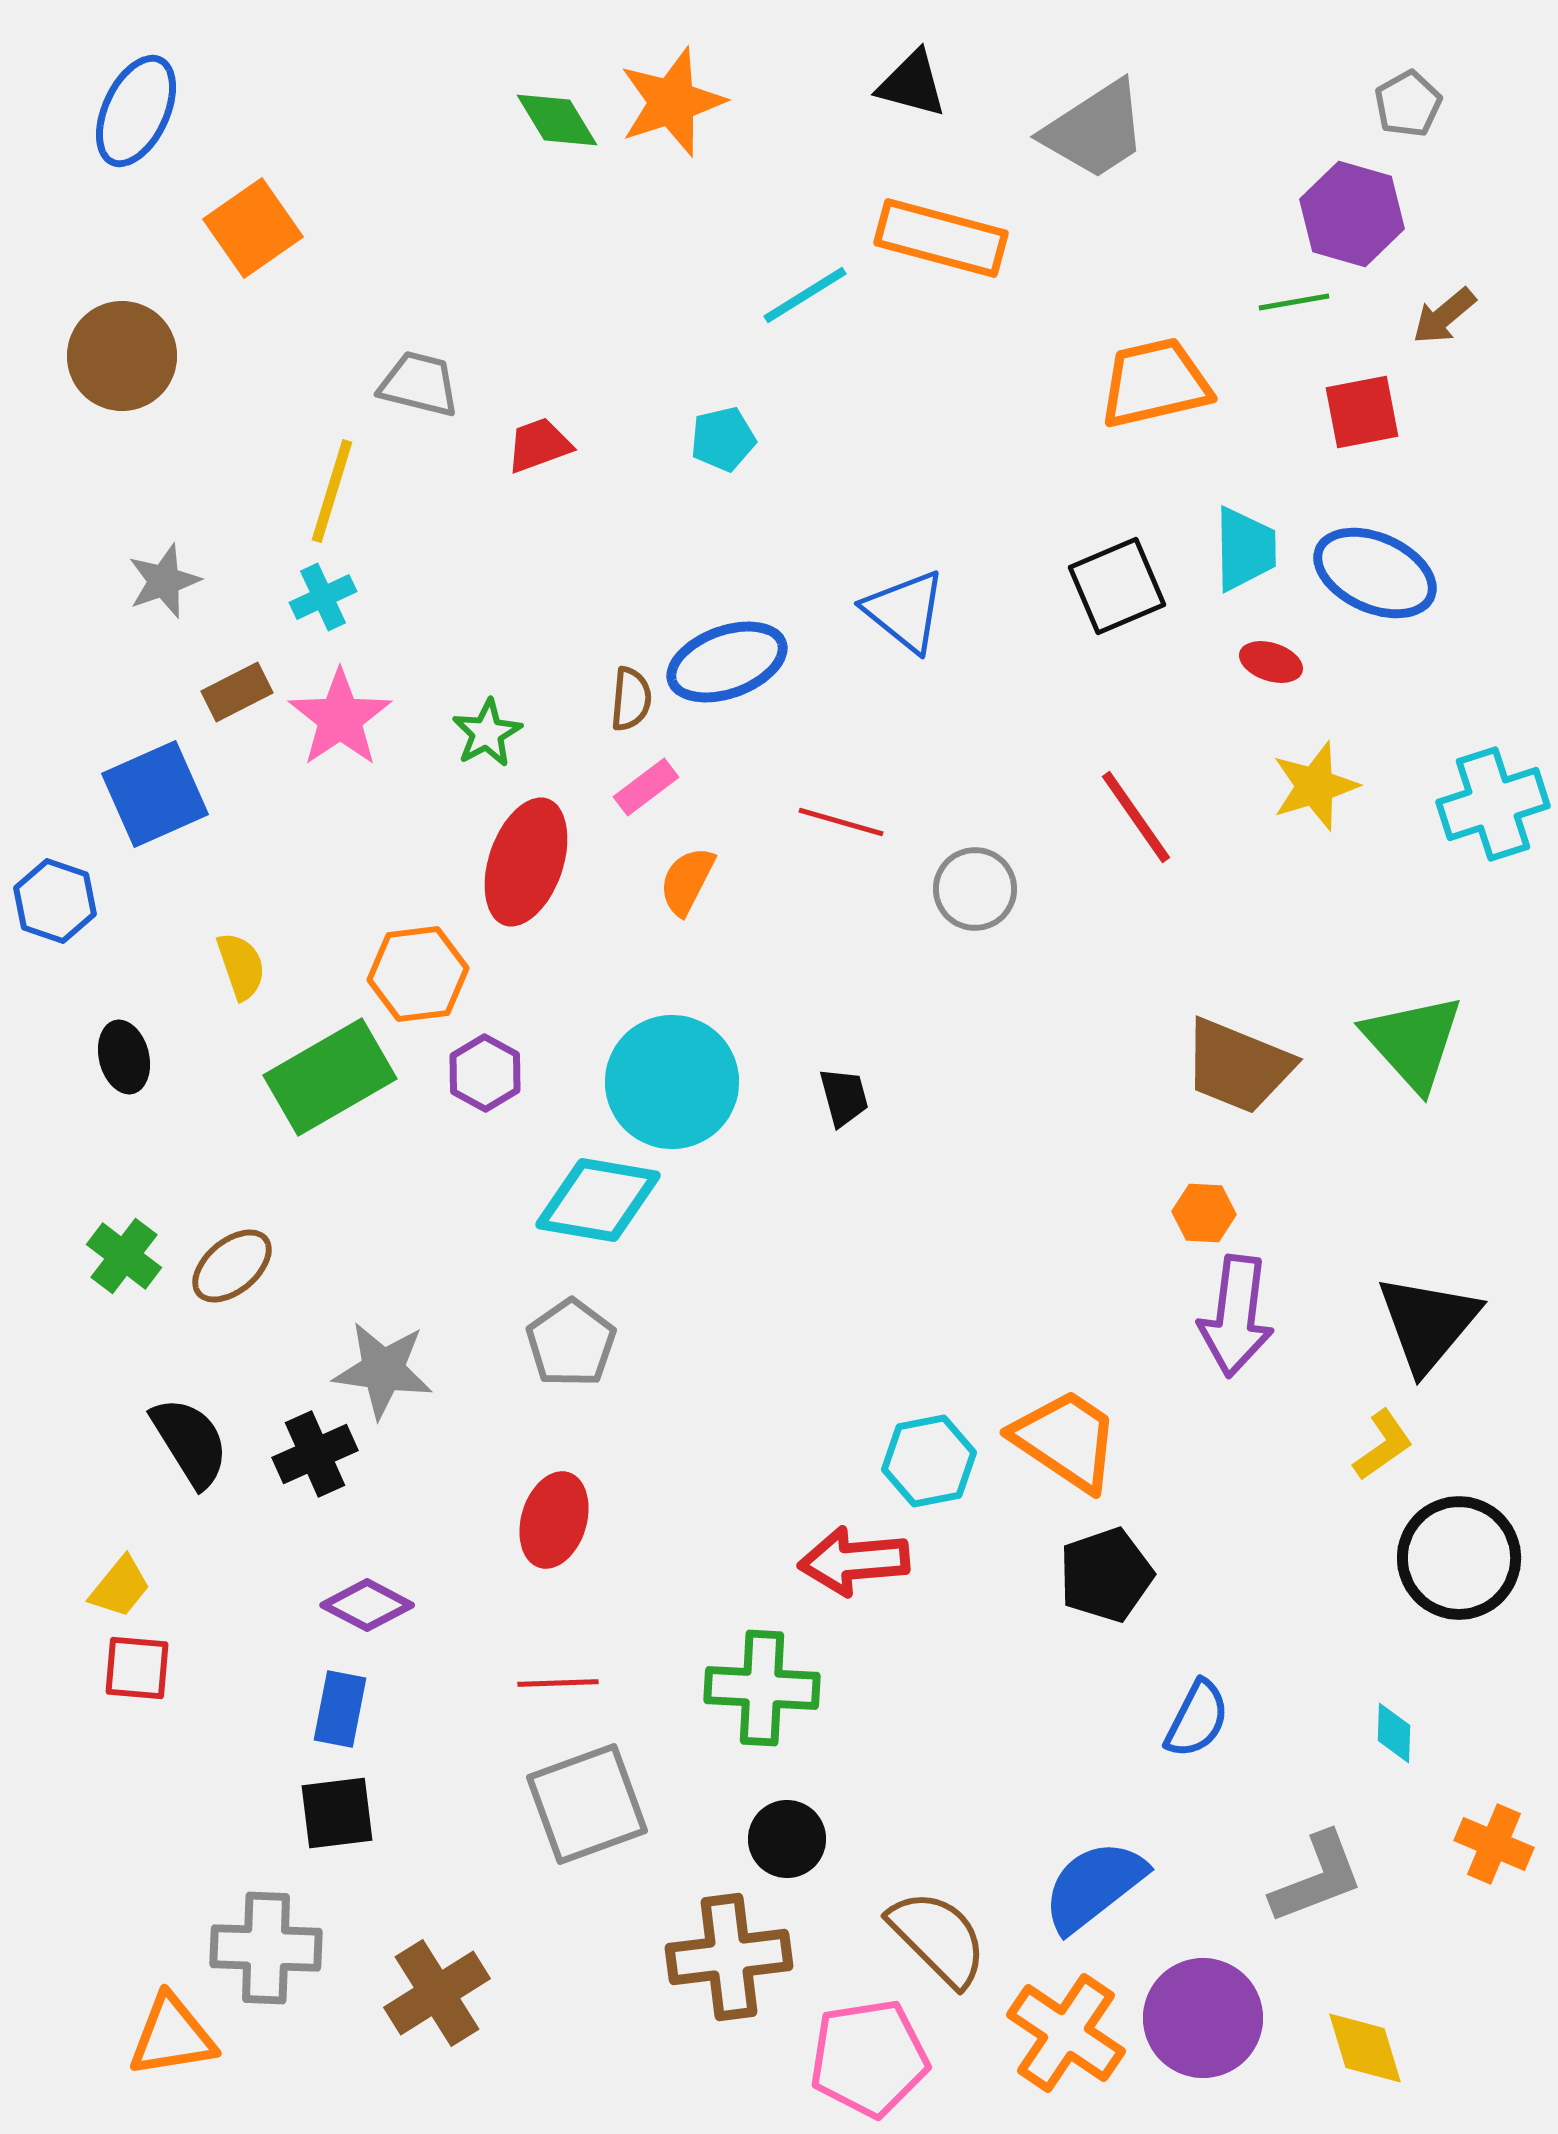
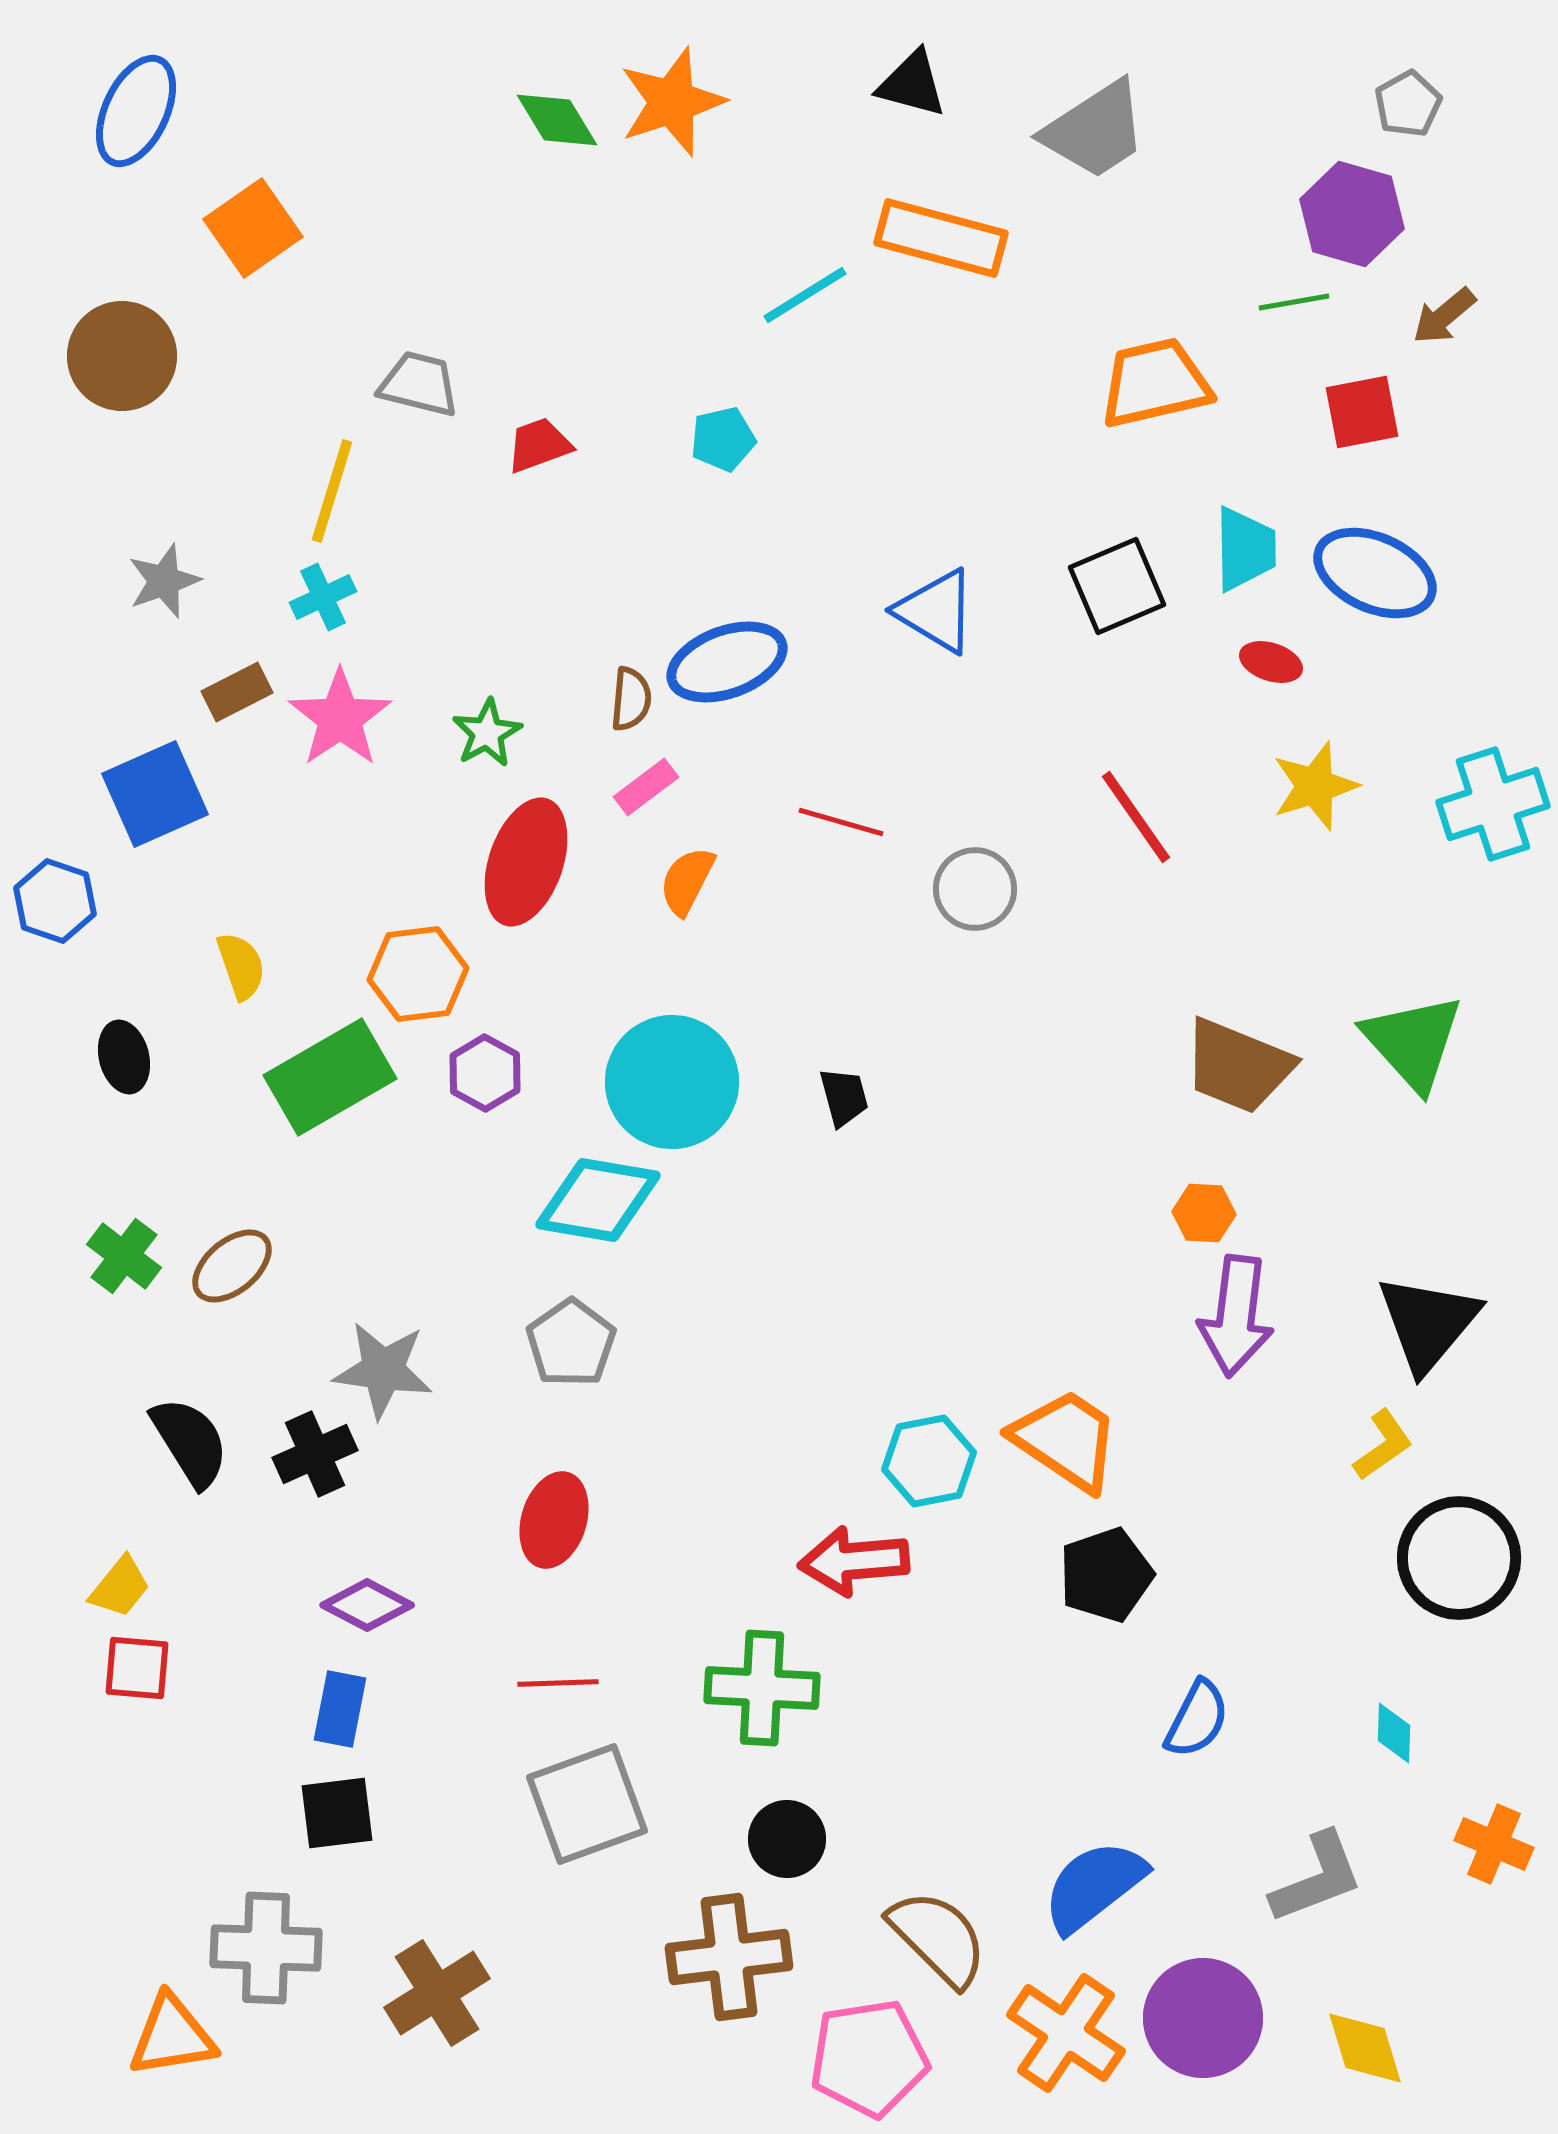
blue triangle at (905, 611): moved 31 px right; rotated 8 degrees counterclockwise
